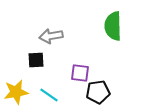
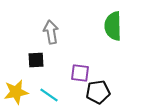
gray arrow: moved 4 px up; rotated 90 degrees clockwise
